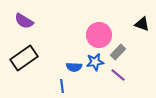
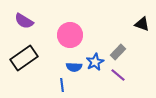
pink circle: moved 29 px left
blue star: rotated 18 degrees counterclockwise
blue line: moved 1 px up
